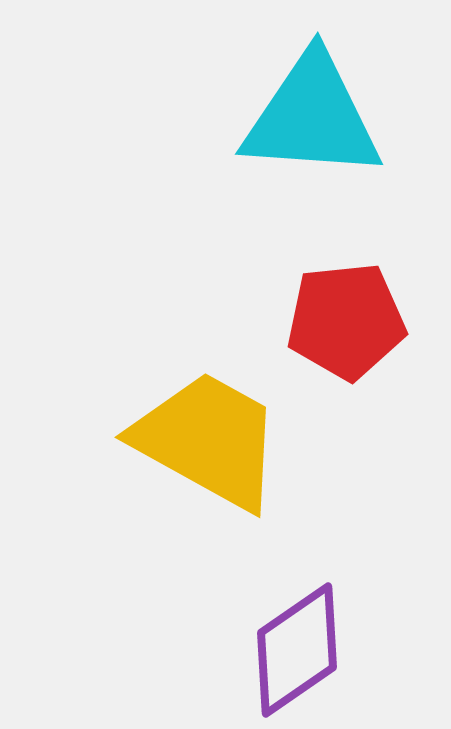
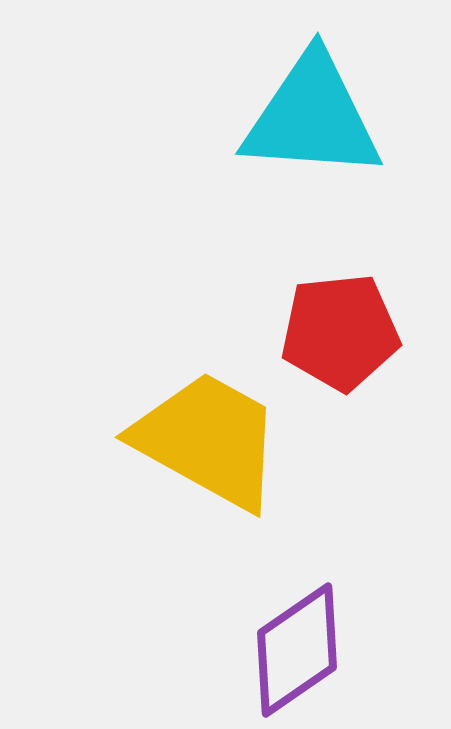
red pentagon: moved 6 px left, 11 px down
